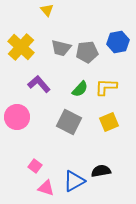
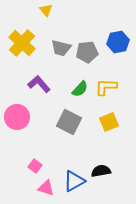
yellow triangle: moved 1 px left
yellow cross: moved 1 px right, 4 px up
